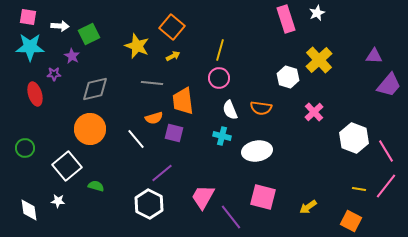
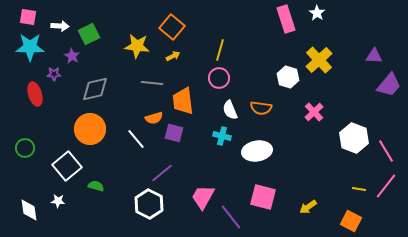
white star at (317, 13): rotated 14 degrees counterclockwise
yellow star at (137, 46): rotated 15 degrees counterclockwise
